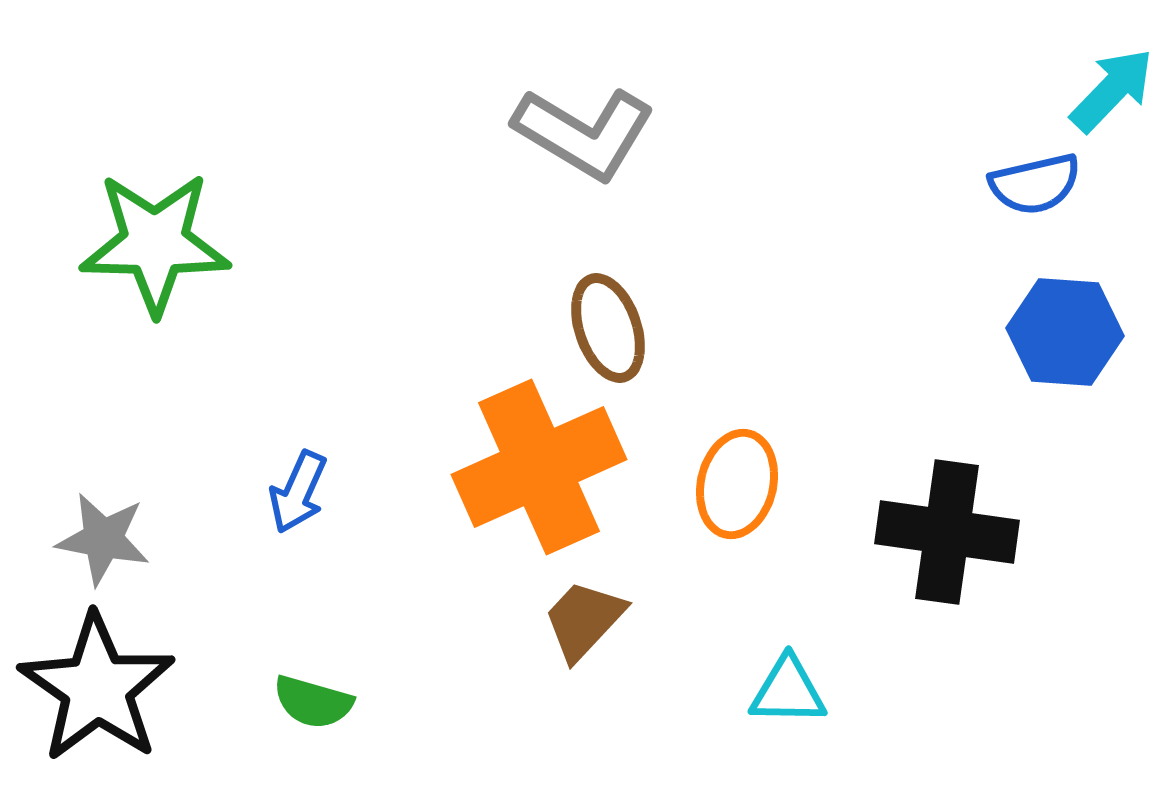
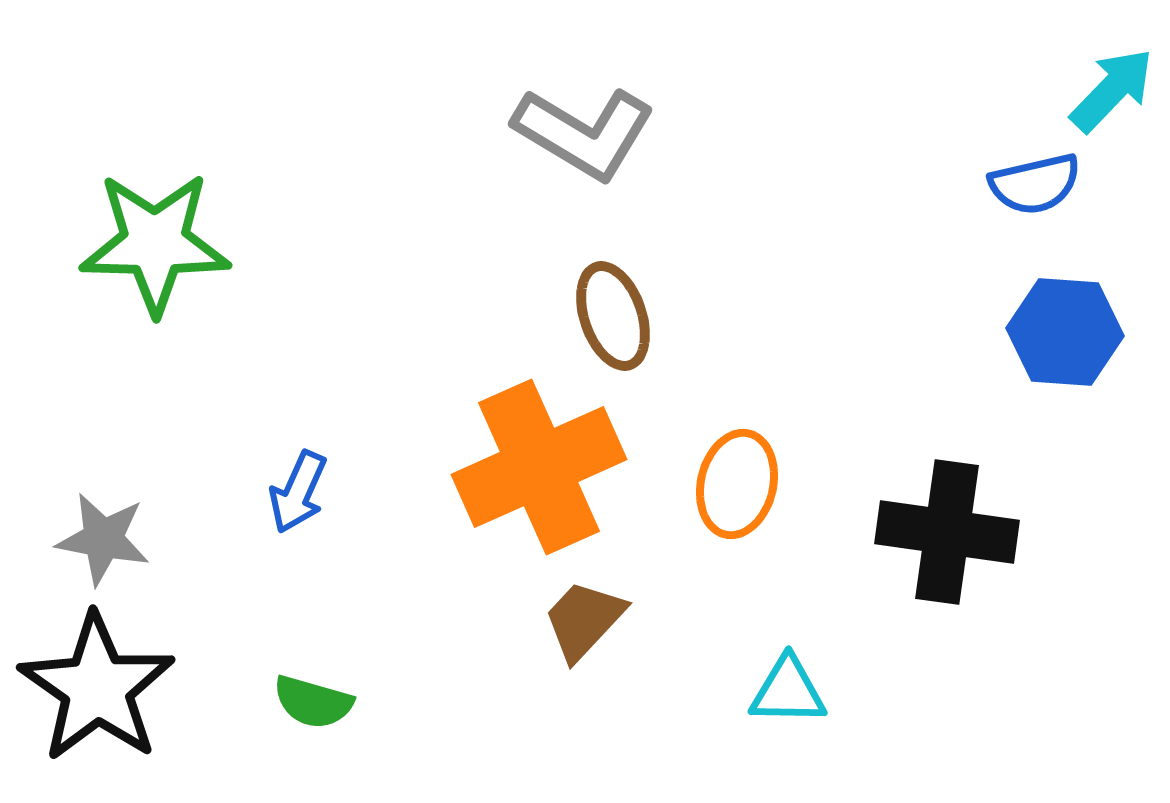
brown ellipse: moved 5 px right, 12 px up
